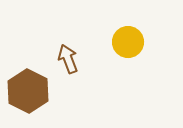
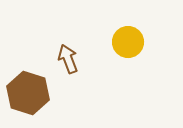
brown hexagon: moved 2 px down; rotated 9 degrees counterclockwise
